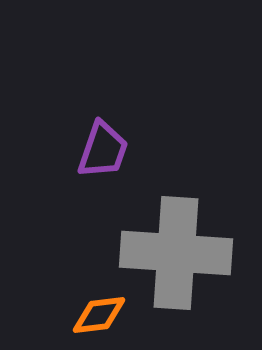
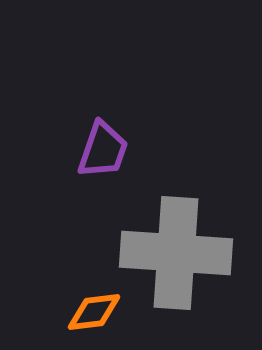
orange diamond: moved 5 px left, 3 px up
